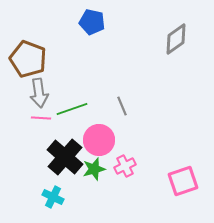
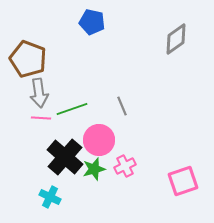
cyan cross: moved 3 px left
